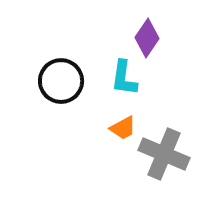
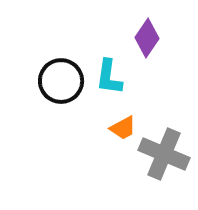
cyan L-shape: moved 15 px left, 1 px up
